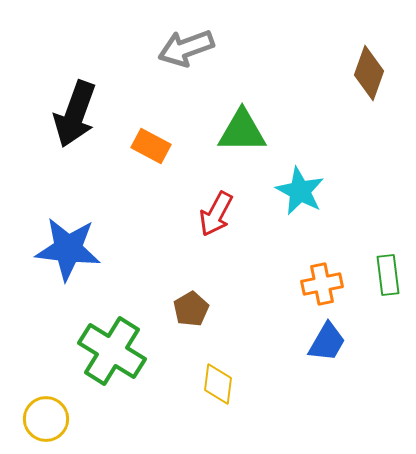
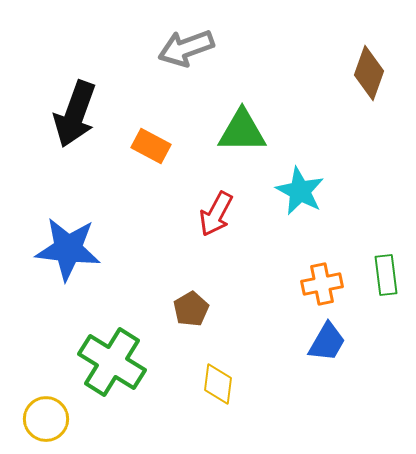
green rectangle: moved 2 px left
green cross: moved 11 px down
